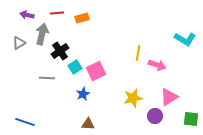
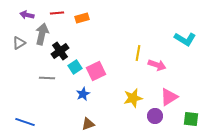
brown triangle: rotated 24 degrees counterclockwise
